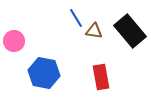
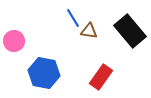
blue line: moved 3 px left
brown triangle: moved 5 px left
red rectangle: rotated 45 degrees clockwise
